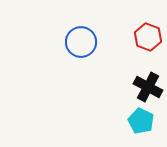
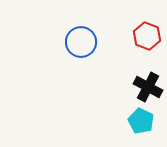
red hexagon: moved 1 px left, 1 px up
